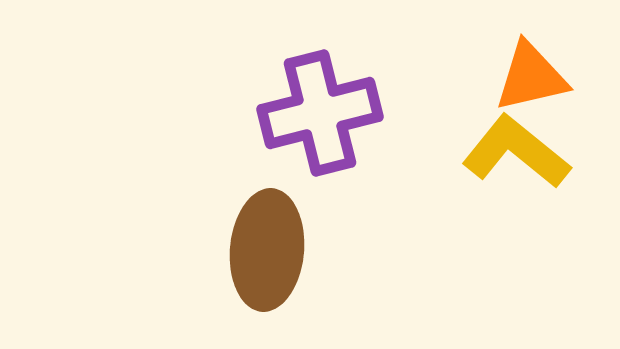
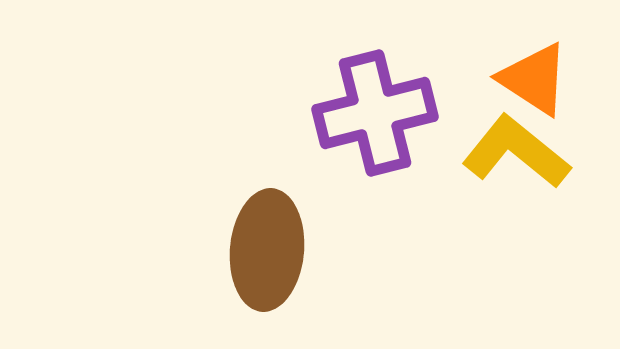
orange triangle: moved 3 px right, 2 px down; rotated 46 degrees clockwise
purple cross: moved 55 px right
